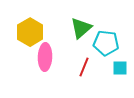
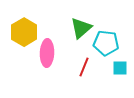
yellow hexagon: moved 6 px left
pink ellipse: moved 2 px right, 4 px up
